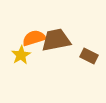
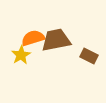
orange semicircle: moved 1 px left
